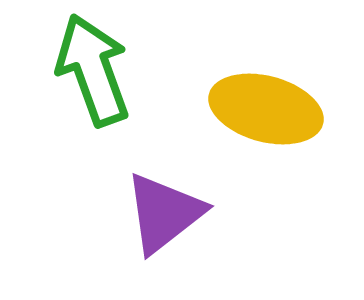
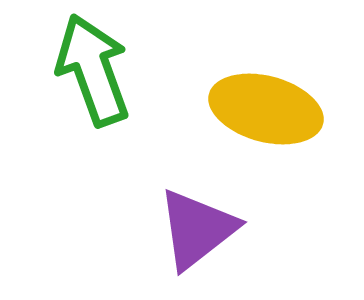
purple triangle: moved 33 px right, 16 px down
